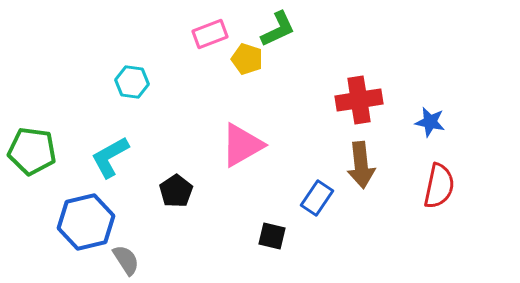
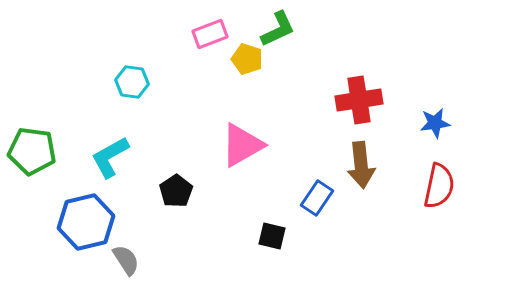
blue star: moved 5 px right, 1 px down; rotated 20 degrees counterclockwise
